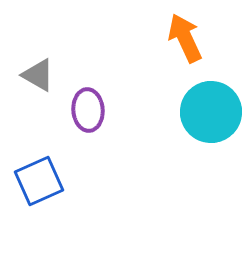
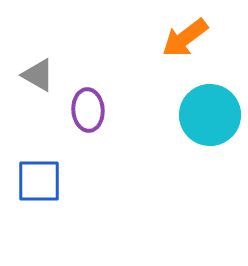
orange arrow: rotated 102 degrees counterclockwise
cyan circle: moved 1 px left, 3 px down
blue square: rotated 24 degrees clockwise
